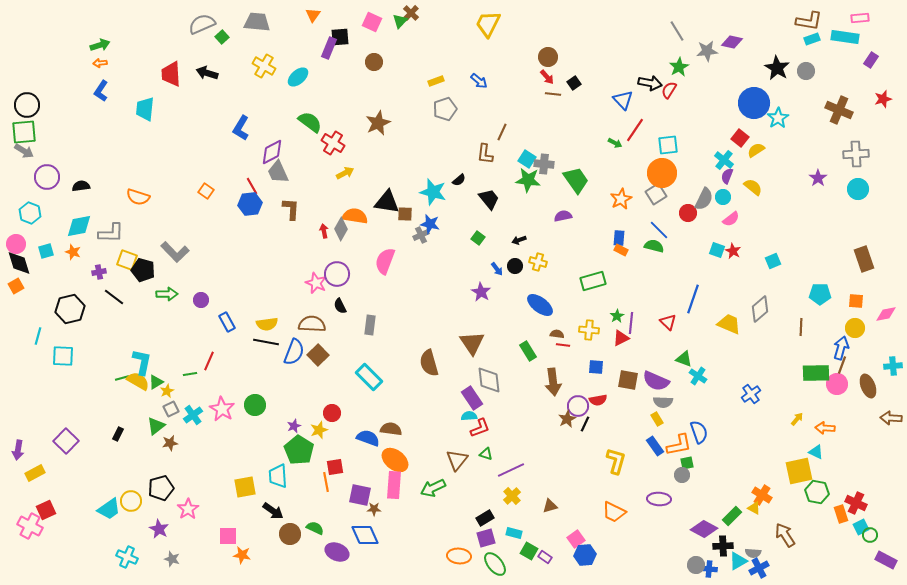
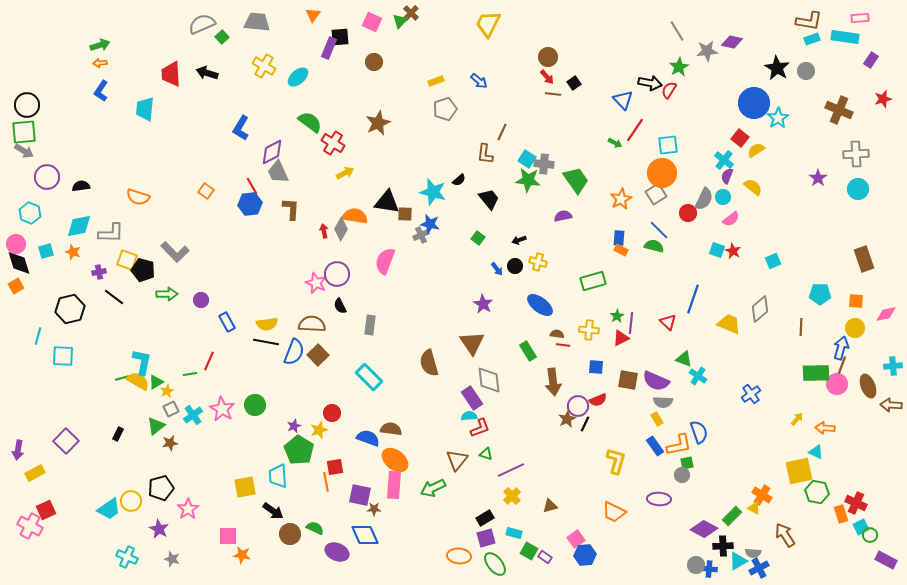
purple star at (481, 292): moved 2 px right, 12 px down
red semicircle at (598, 400): rotated 12 degrees counterclockwise
brown arrow at (891, 418): moved 13 px up
